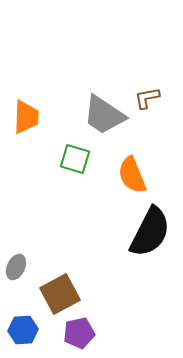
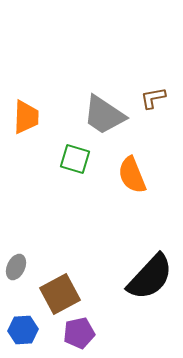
brown L-shape: moved 6 px right
black semicircle: moved 45 px down; rotated 16 degrees clockwise
